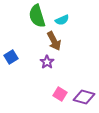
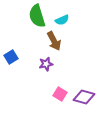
purple star: moved 1 px left, 2 px down; rotated 24 degrees clockwise
